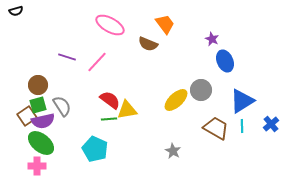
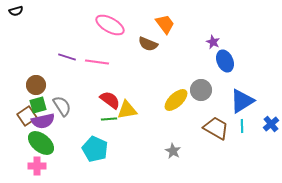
purple star: moved 1 px right, 3 px down
pink line: rotated 55 degrees clockwise
brown circle: moved 2 px left
